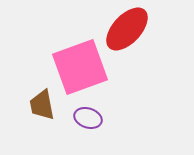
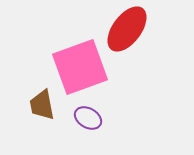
red ellipse: rotated 6 degrees counterclockwise
purple ellipse: rotated 12 degrees clockwise
